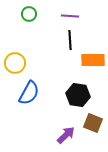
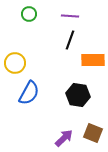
black line: rotated 24 degrees clockwise
brown square: moved 10 px down
purple arrow: moved 2 px left, 3 px down
